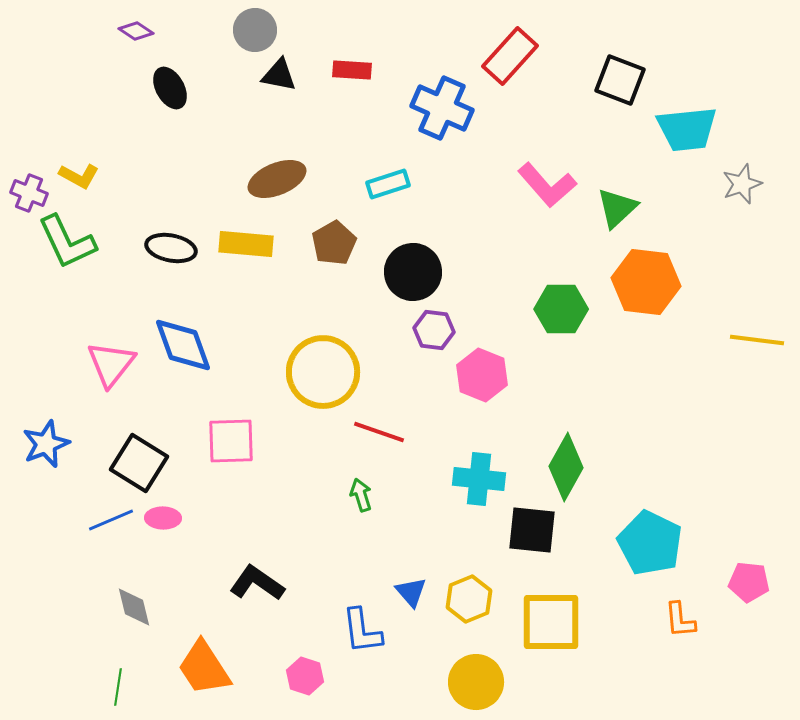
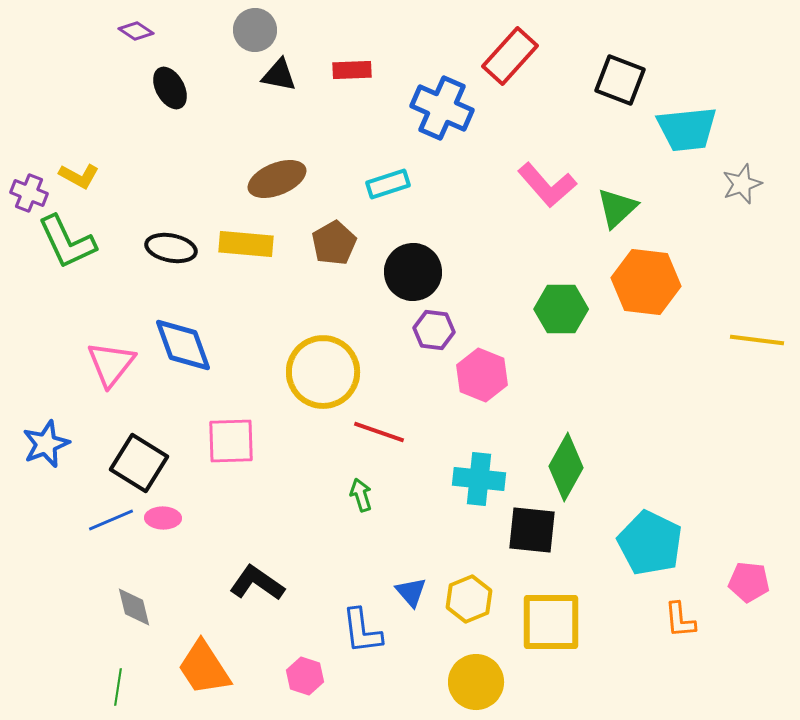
red rectangle at (352, 70): rotated 6 degrees counterclockwise
